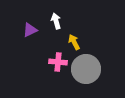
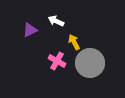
white arrow: rotated 49 degrees counterclockwise
pink cross: moved 1 px left, 1 px up; rotated 24 degrees clockwise
gray circle: moved 4 px right, 6 px up
